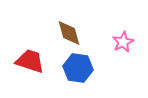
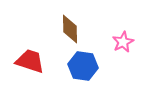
brown diamond: moved 1 px right, 4 px up; rotated 16 degrees clockwise
blue hexagon: moved 5 px right, 2 px up
